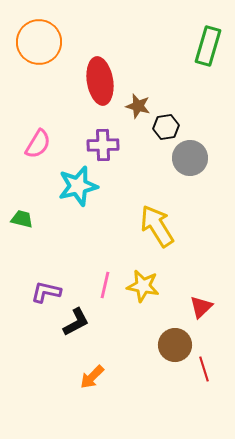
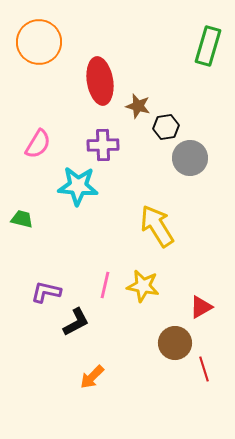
cyan star: rotated 18 degrees clockwise
red triangle: rotated 15 degrees clockwise
brown circle: moved 2 px up
